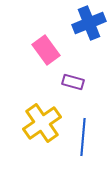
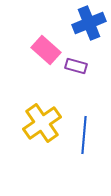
pink rectangle: rotated 12 degrees counterclockwise
purple rectangle: moved 3 px right, 16 px up
blue line: moved 1 px right, 2 px up
